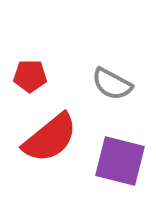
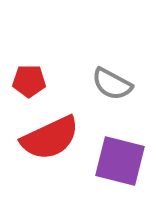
red pentagon: moved 1 px left, 5 px down
red semicircle: rotated 14 degrees clockwise
